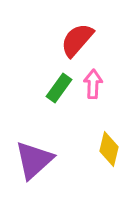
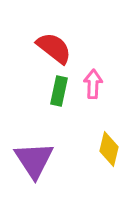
red semicircle: moved 23 px left, 8 px down; rotated 87 degrees clockwise
green rectangle: moved 3 px down; rotated 24 degrees counterclockwise
purple triangle: rotated 21 degrees counterclockwise
